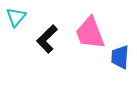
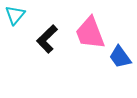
cyan triangle: moved 1 px left, 2 px up
blue trapezoid: rotated 40 degrees counterclockwise
